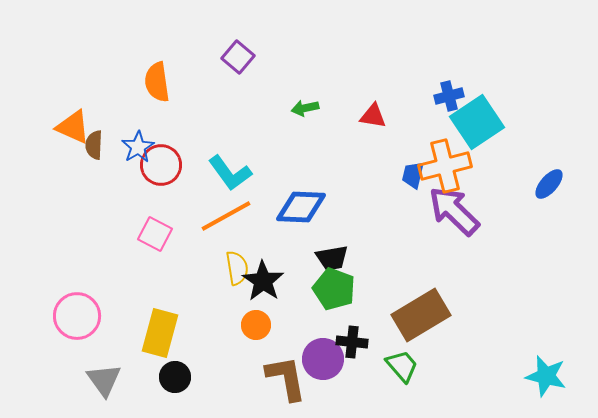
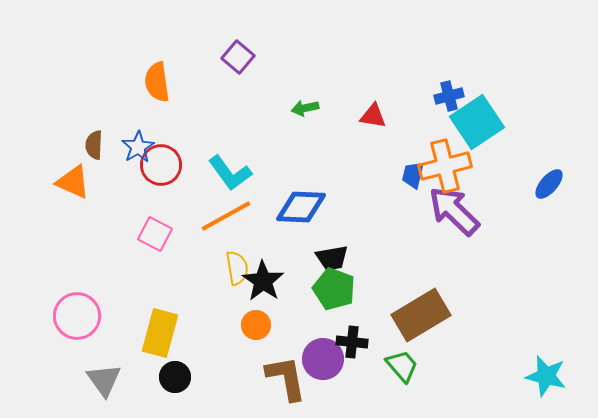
orange triangle: moved 55 px down
